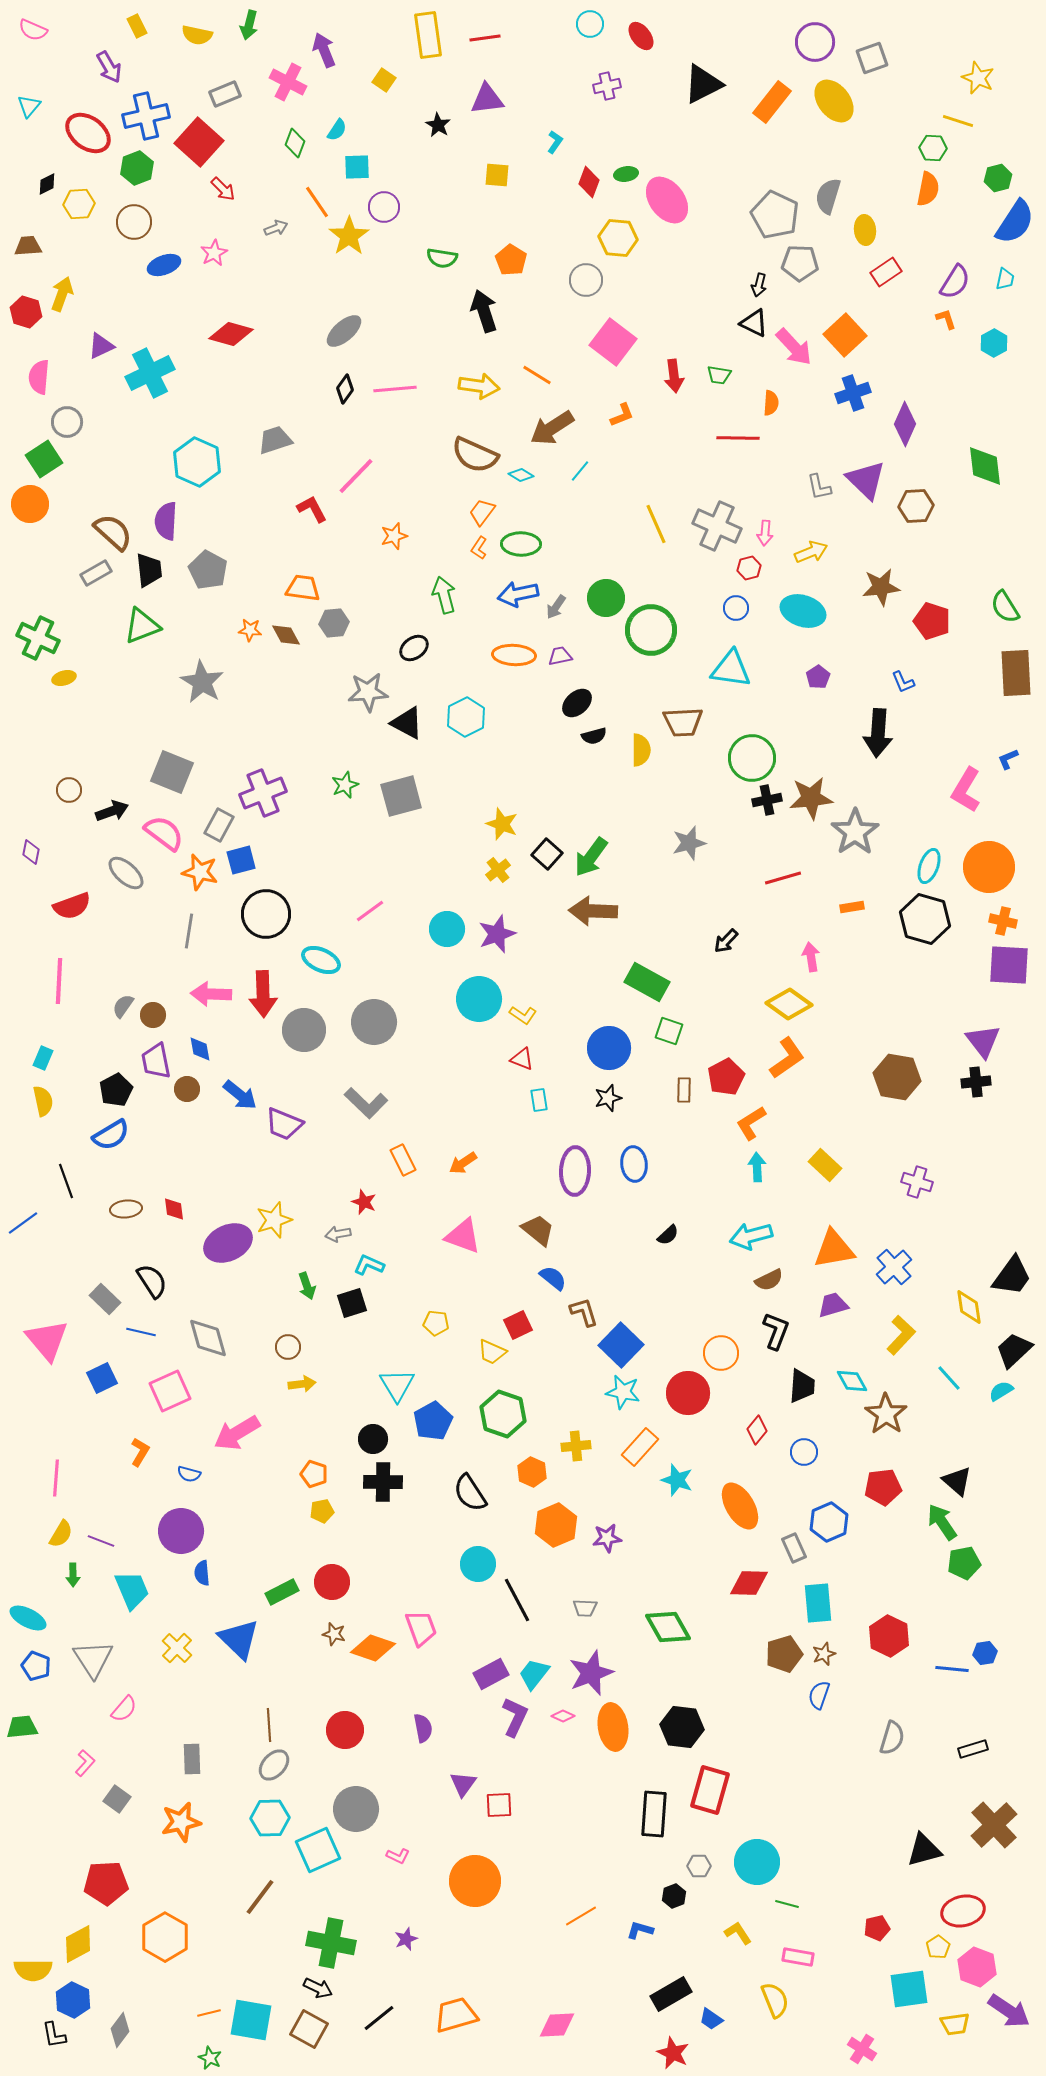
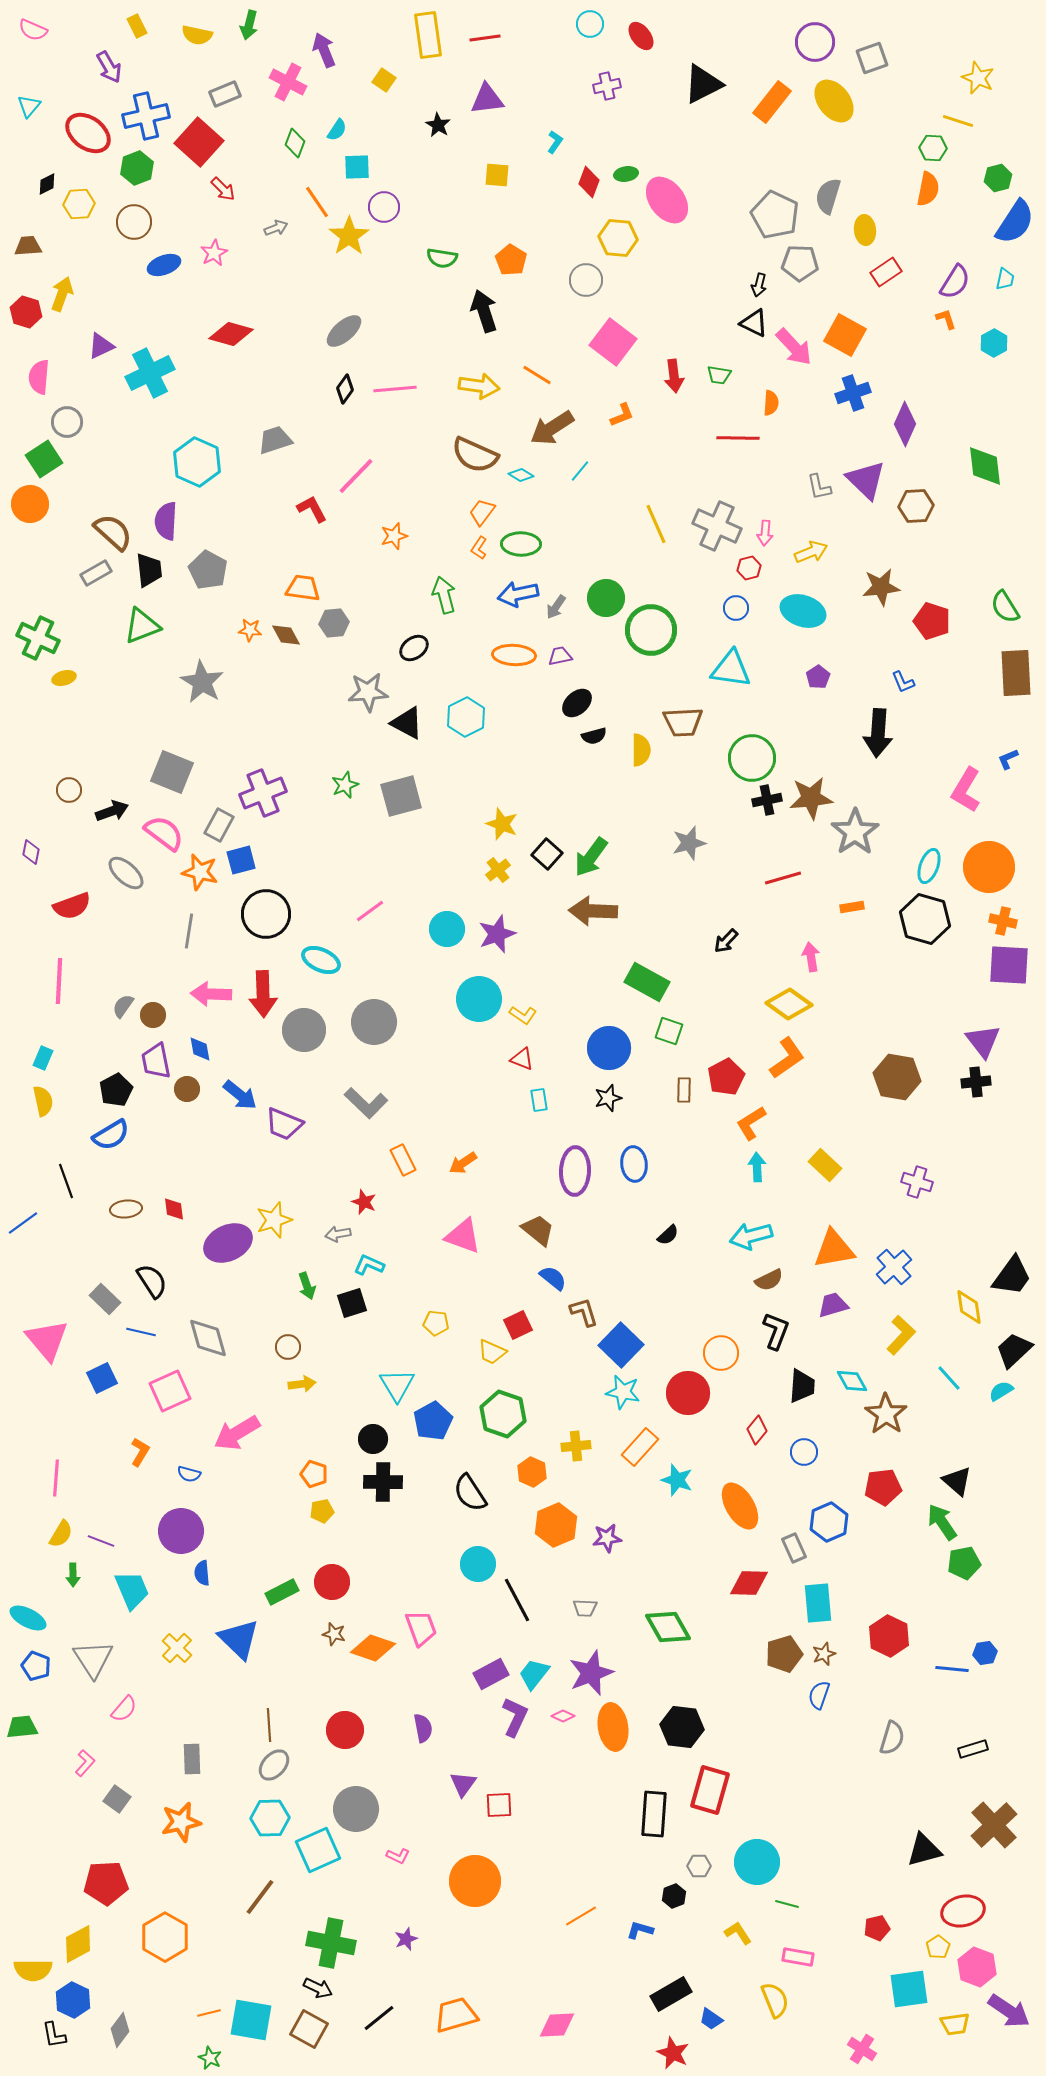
orange square at (845, 335): rotated 18 degrees counterclockwise
